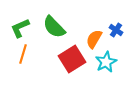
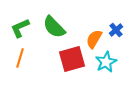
blue cross: rotated 16 degrees clockwise
orange line: moved 3 px left, 4 px down
red square: rotated 16 degrees clockwise
